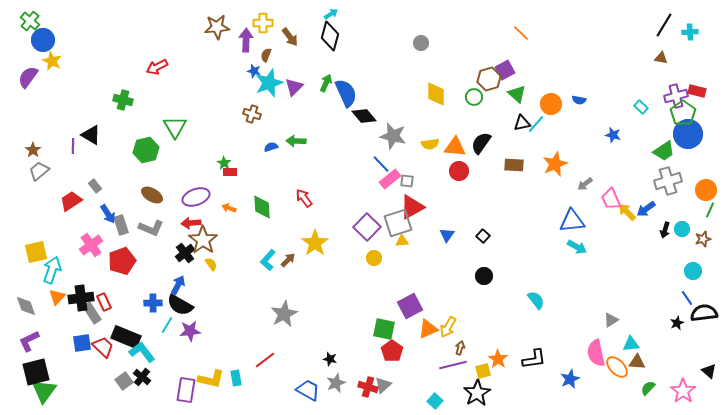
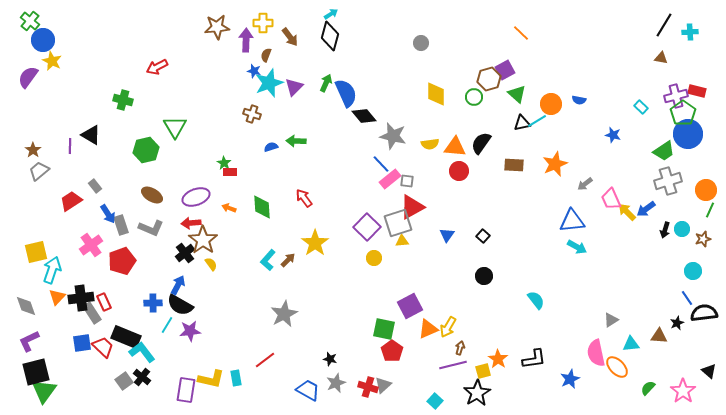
cyan line at (536, 124): moved 1 px right, 3 px up; rotated 18 degrees clockwise
purple line at (73, 146): moved 3 px left
brown triangle at (637, 362): moved 22 px right, 26 px up
